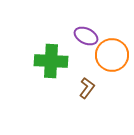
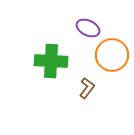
purple ellipse: moved 2 px right, 8 px up
